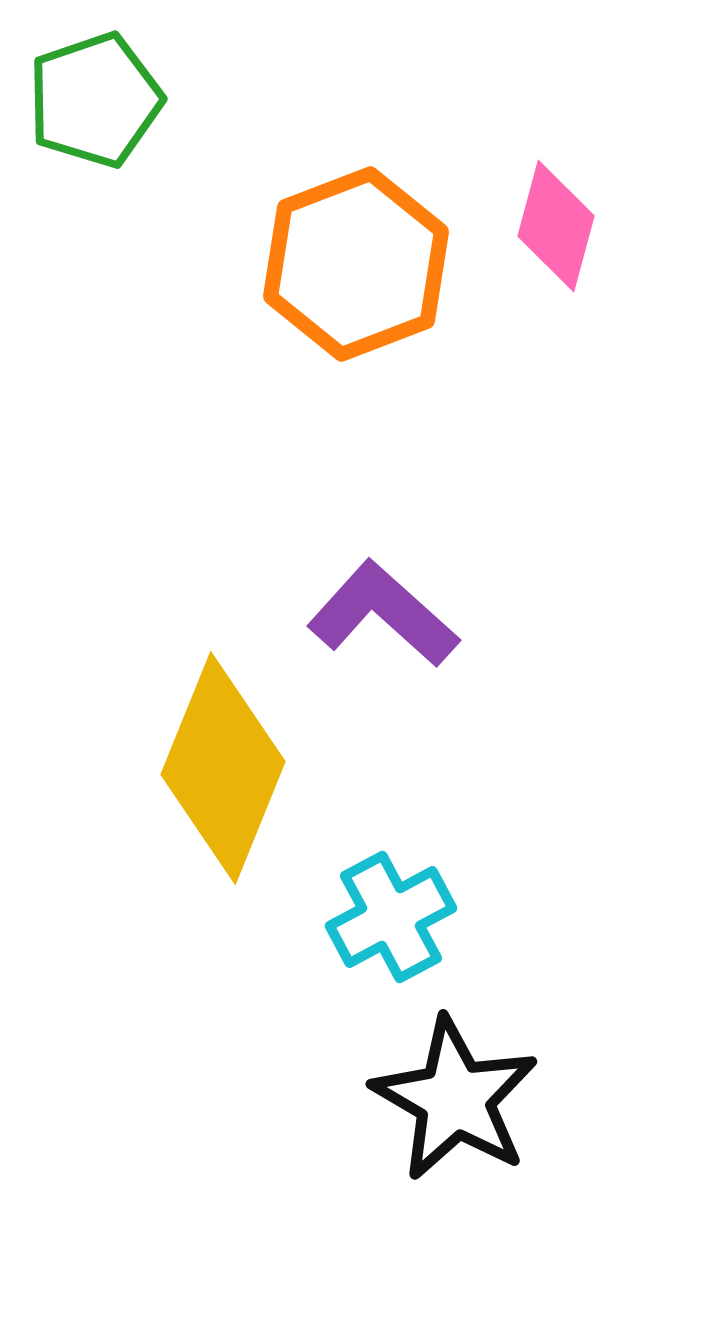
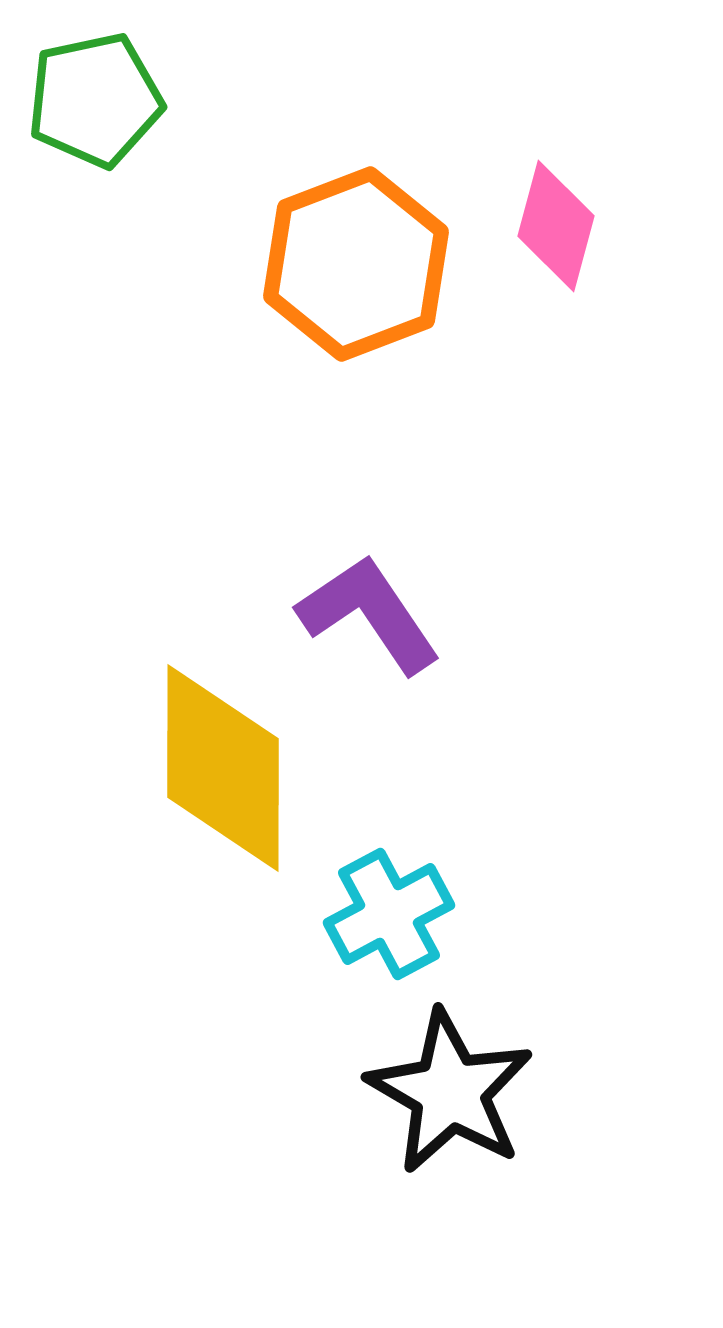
green pentagon: rotated 7 degrees clockwise
purple L-shape: moved 14 px left; rotated 14 degrees clockwise
yellow diamond: rotated 22 degrees counterclockwise
cyan cross: moved 2 px left, 3 px up
black star: moved 5 px left, 7 px up
